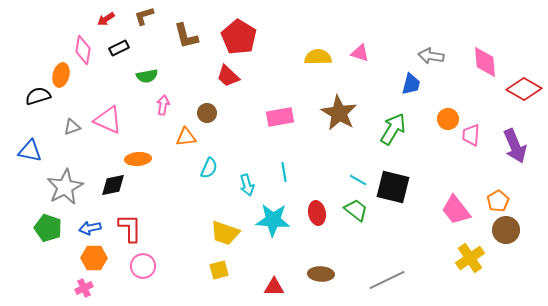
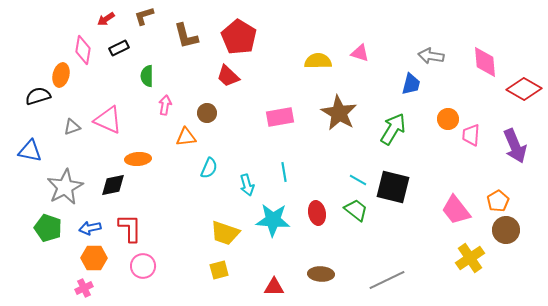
yellow semicircle at (318, 57): moved 4 px down
green semicircle at (147, 76): rotated 100 degrees clockwise
pink arrow at (163, 105): moved 2 px right
